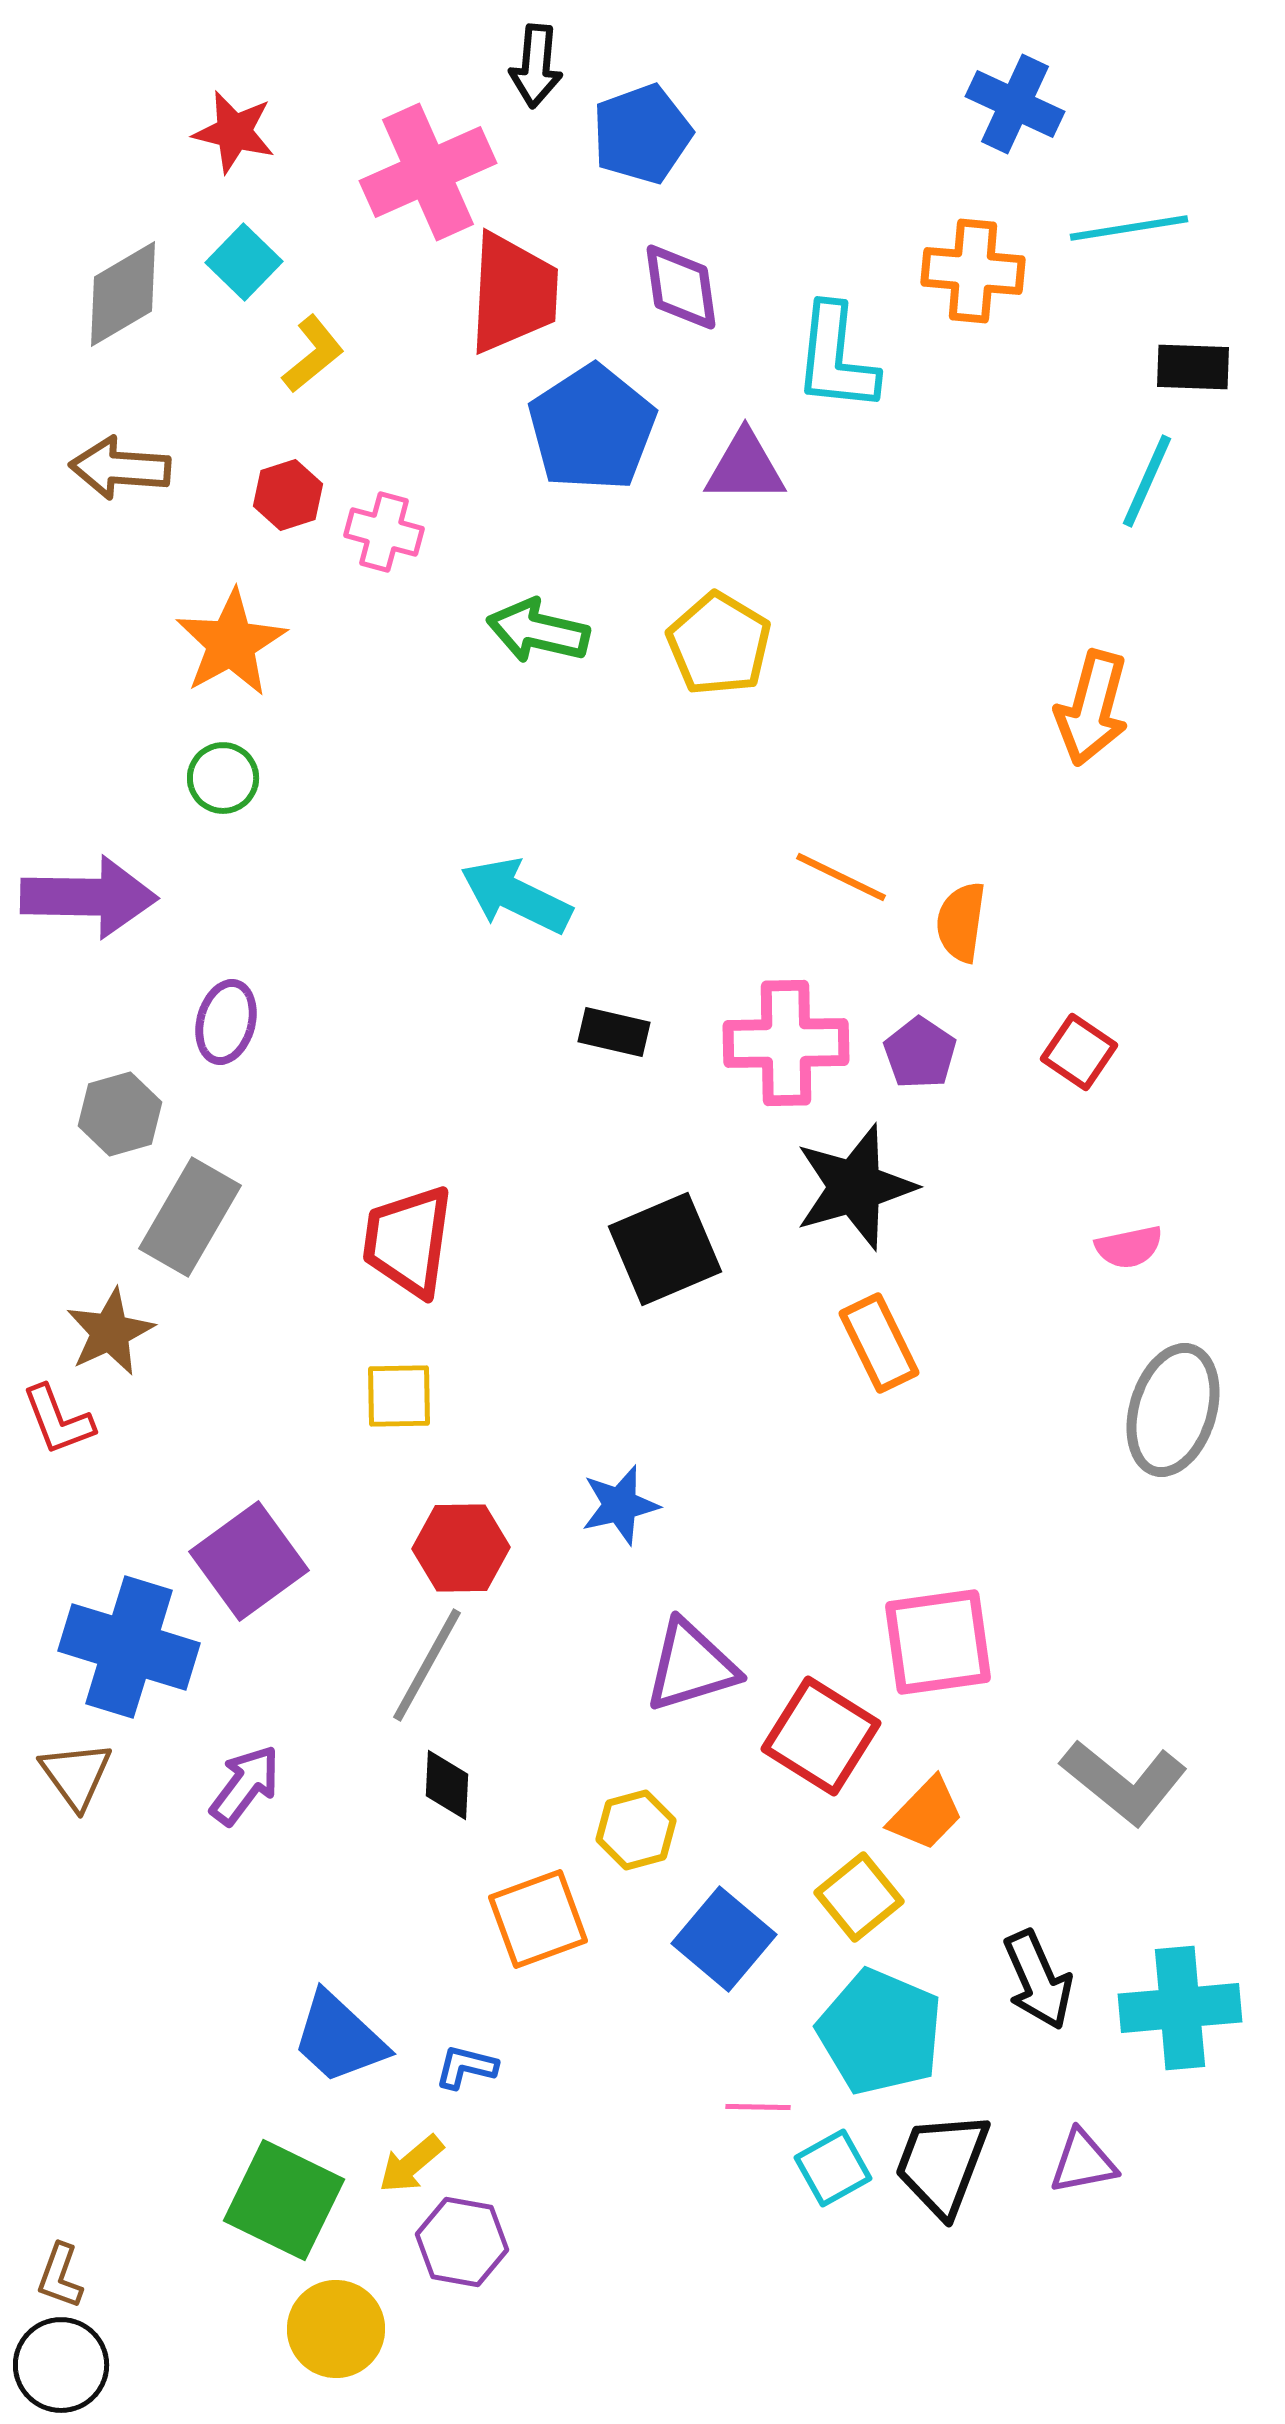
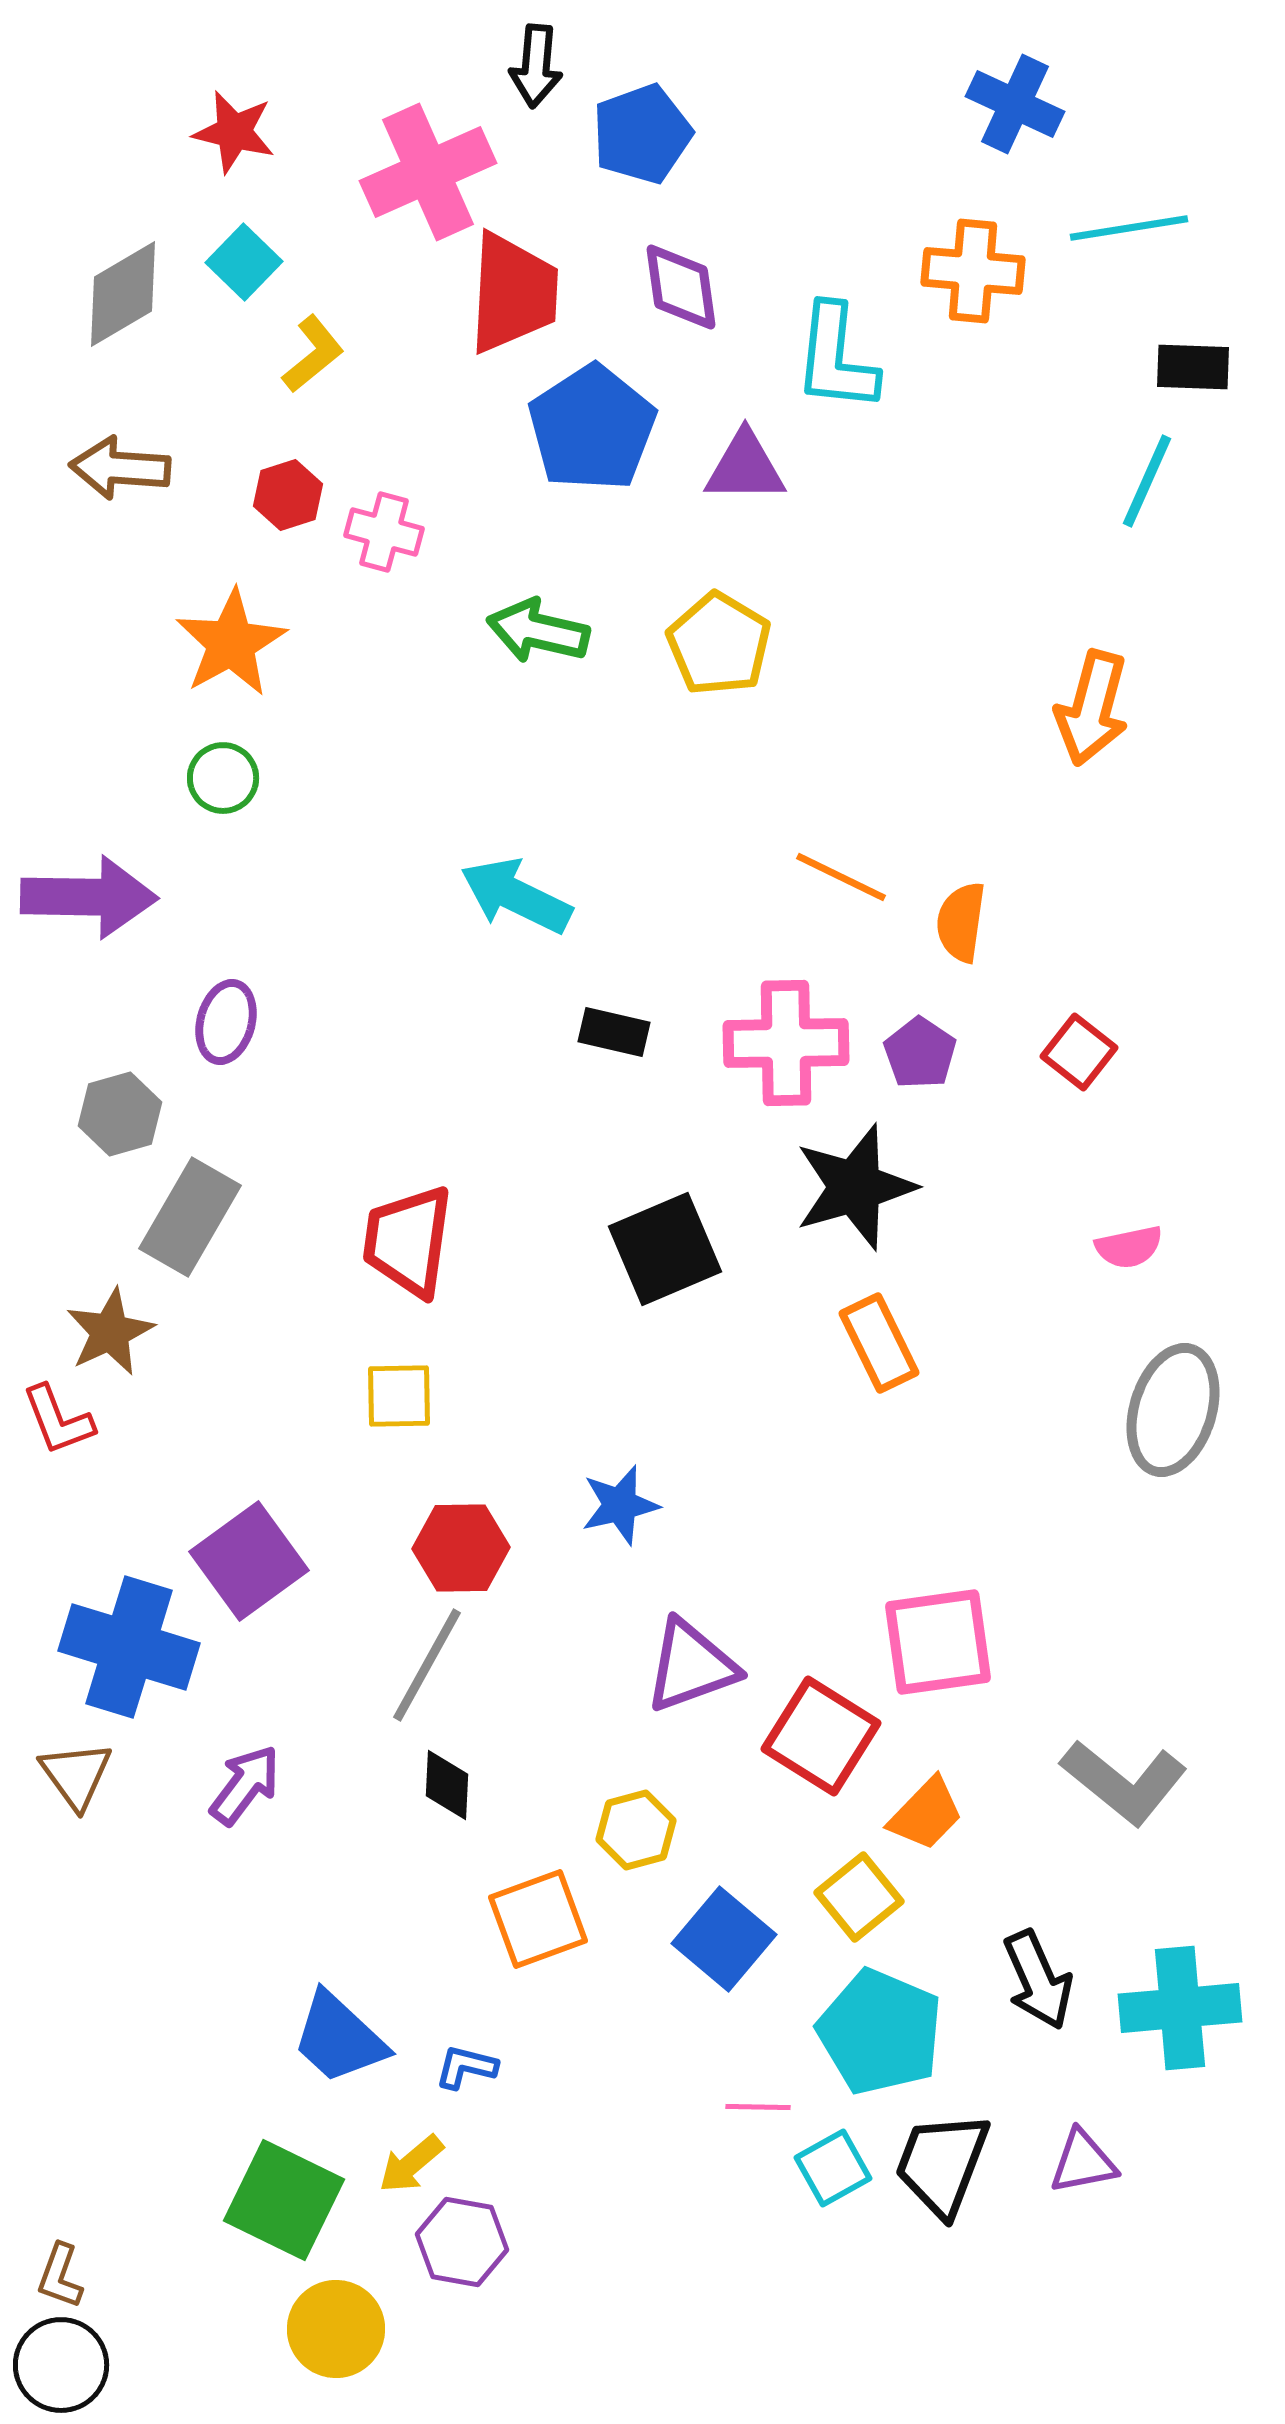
red square at (1079, 1052): rotated 4 degrees clockwise
purple triangle at (691, 1666): rotated 3 degrees counterclockwise
